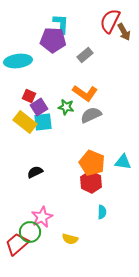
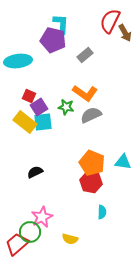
brown arrow: moved 1 px right, 1 px down
purple pentagon: rotated 10 degrees clockwise
red hexagon: rotated 15 degrees counterclockwise
